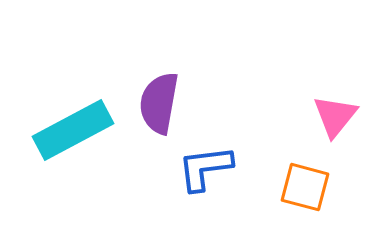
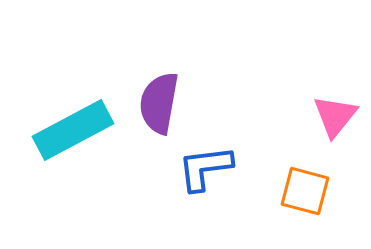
orange square: moved 4 px down
